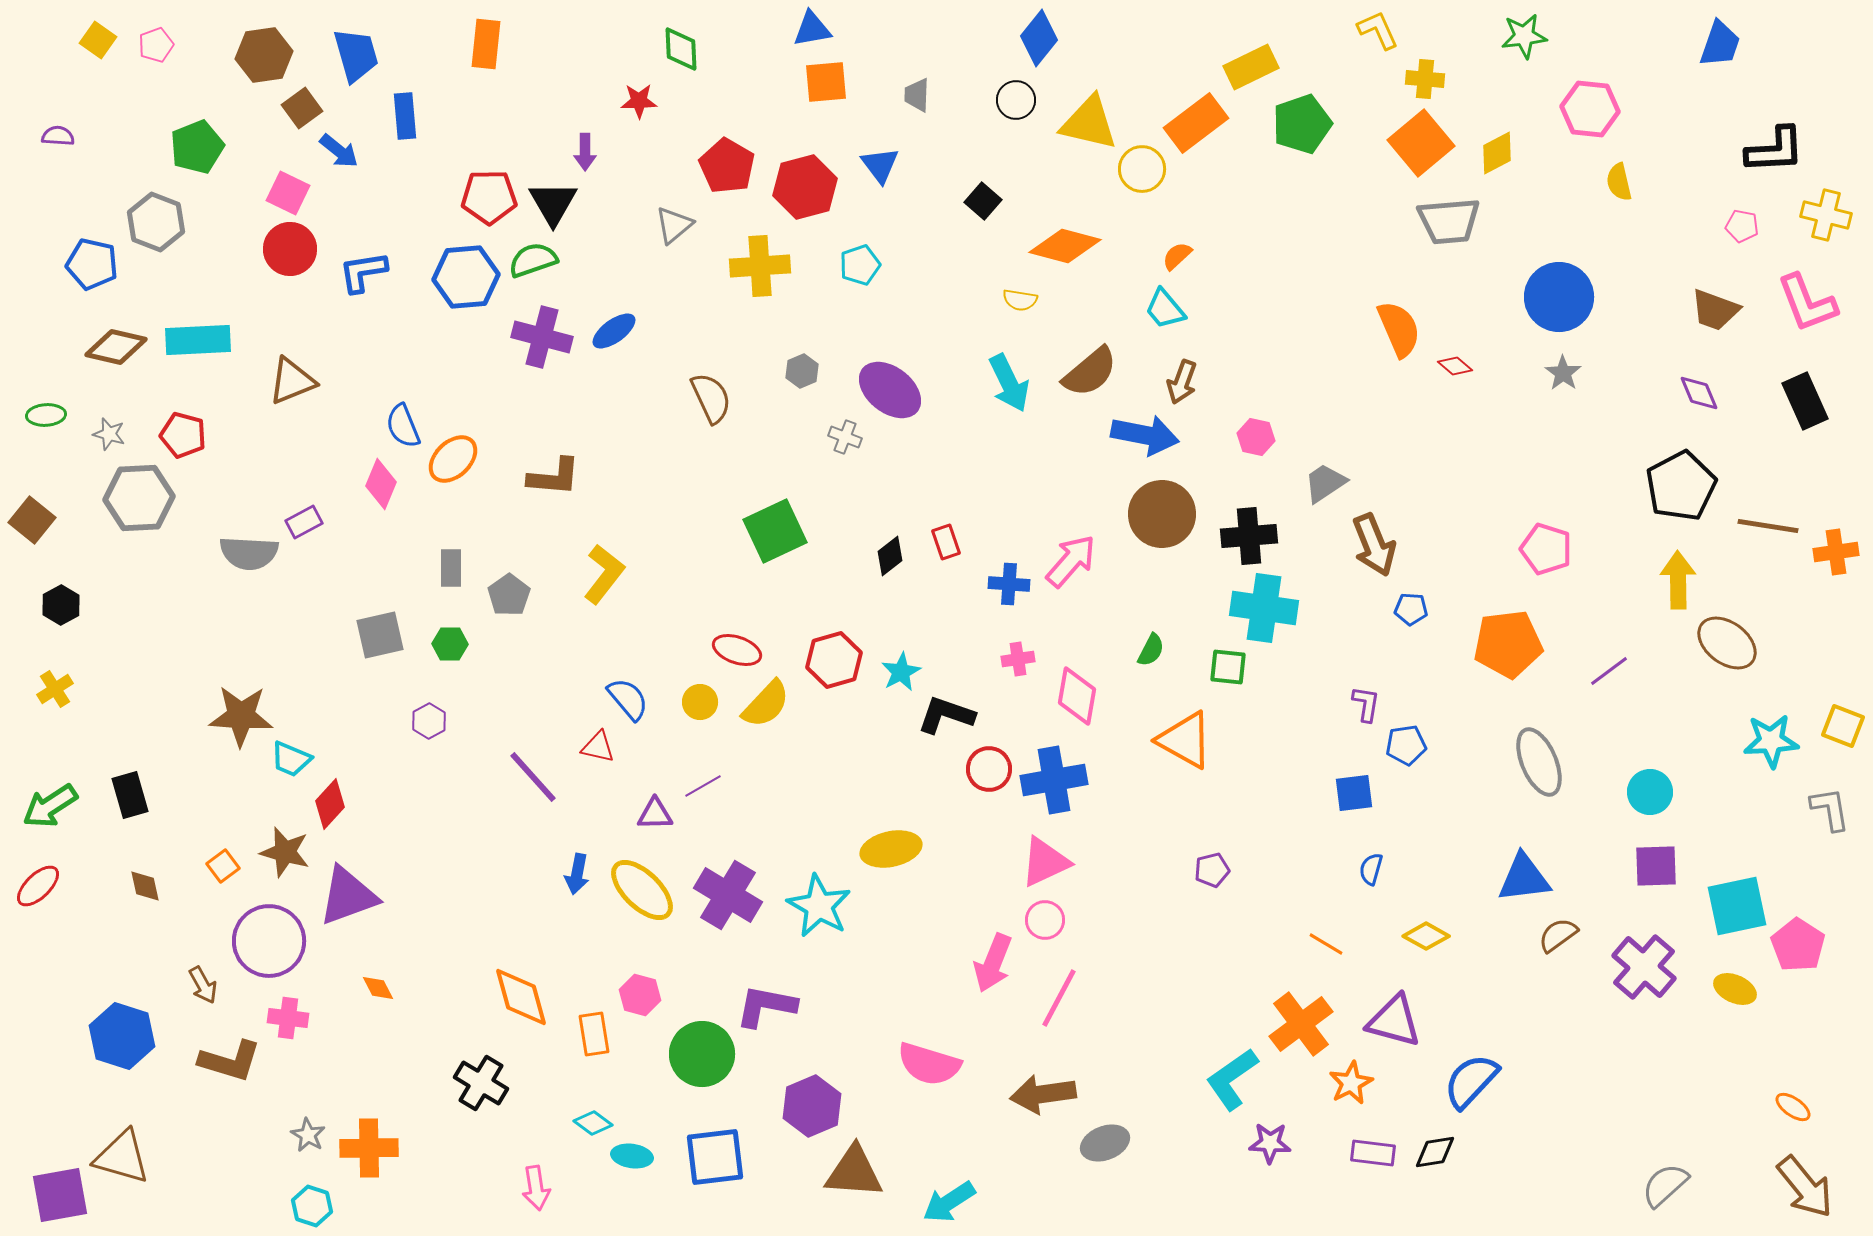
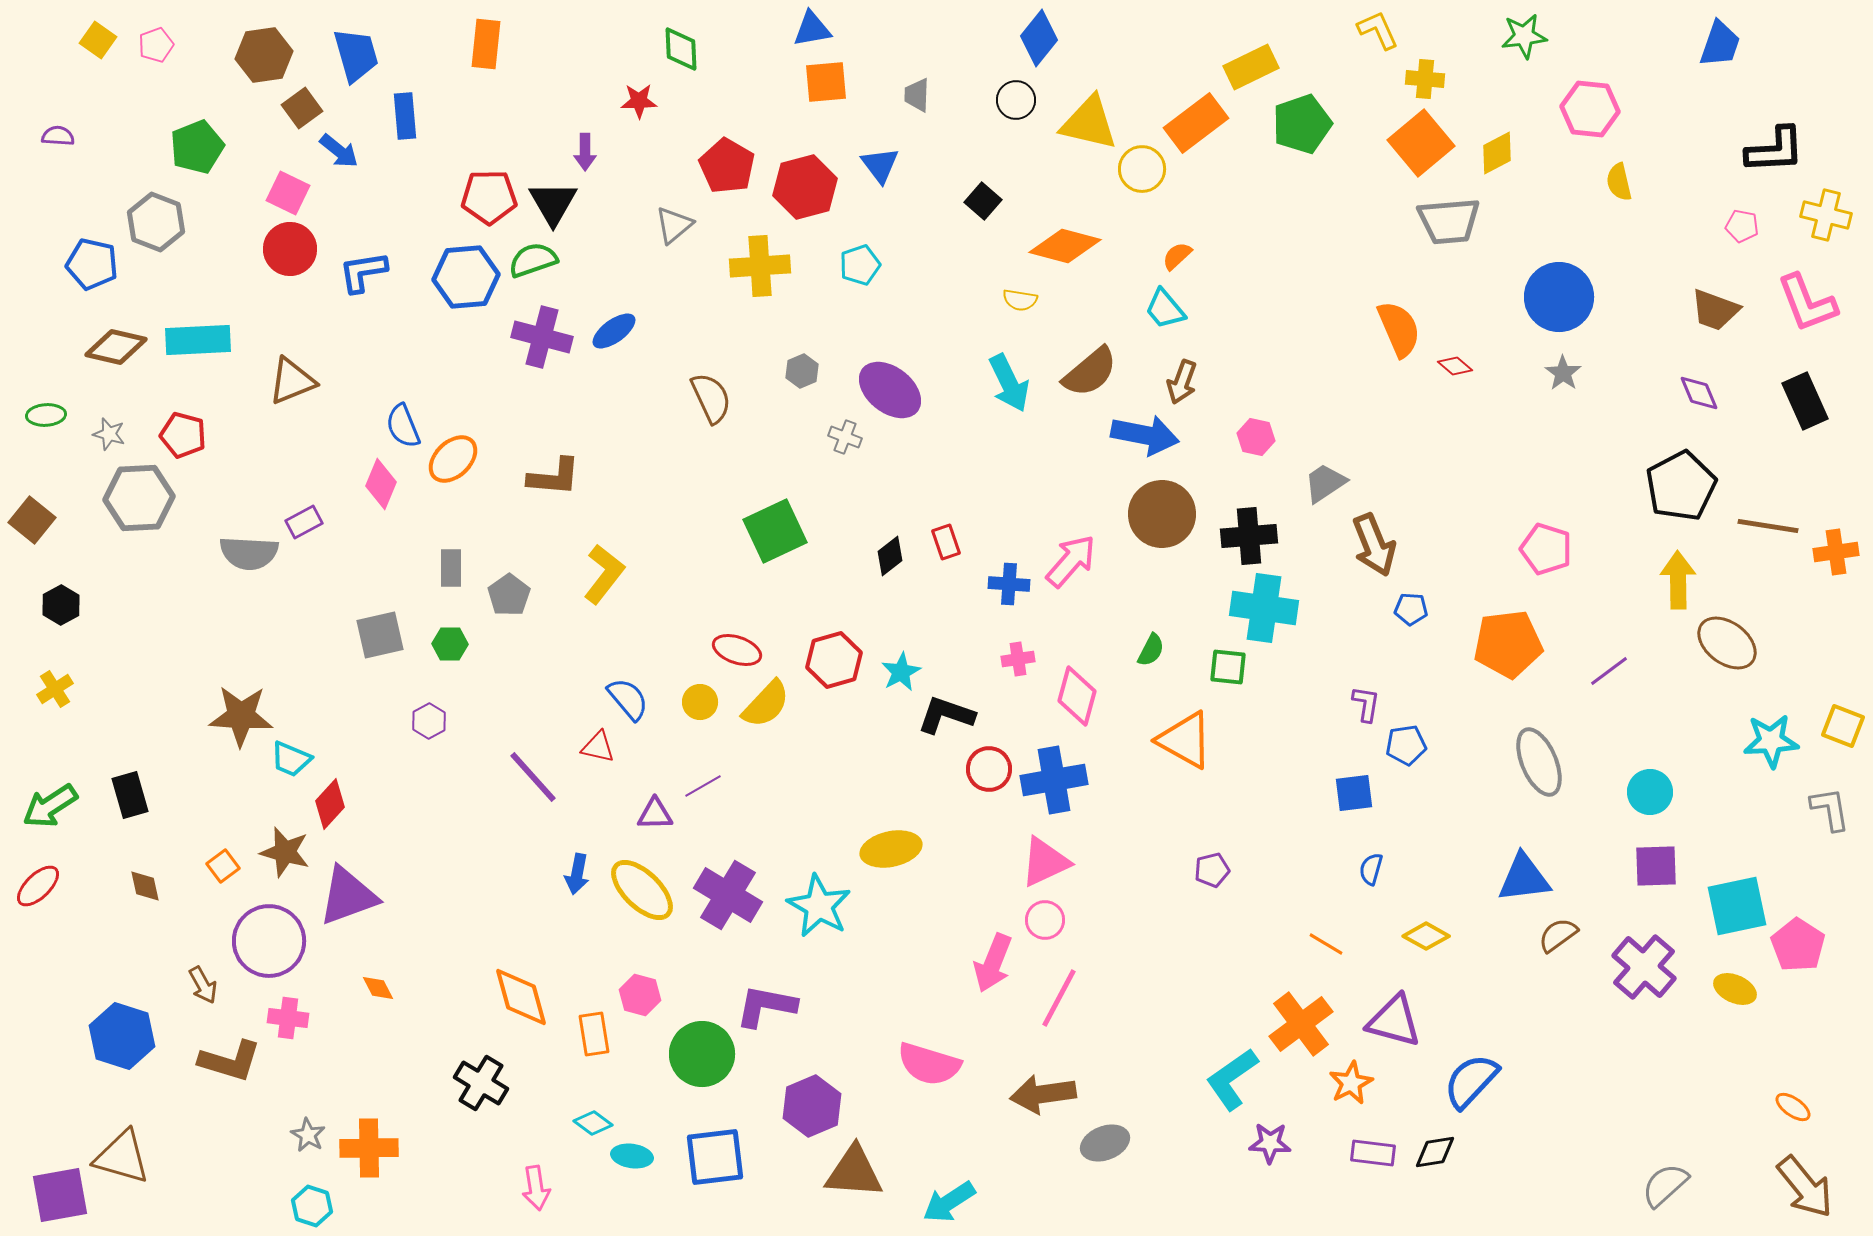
pink diamond at (1077, 696): rotated 6 degrees clockwise
